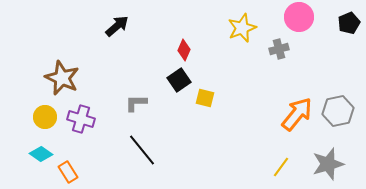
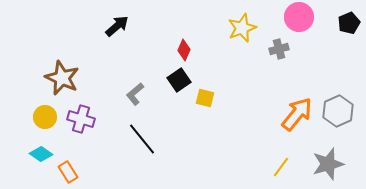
gray L-shape: moved 1 px left, 9 px up; rotated 40 degrees counterclockwise
gray hexagon: rotated 12 degrees counterclockwise
black line: moved 11 px up
